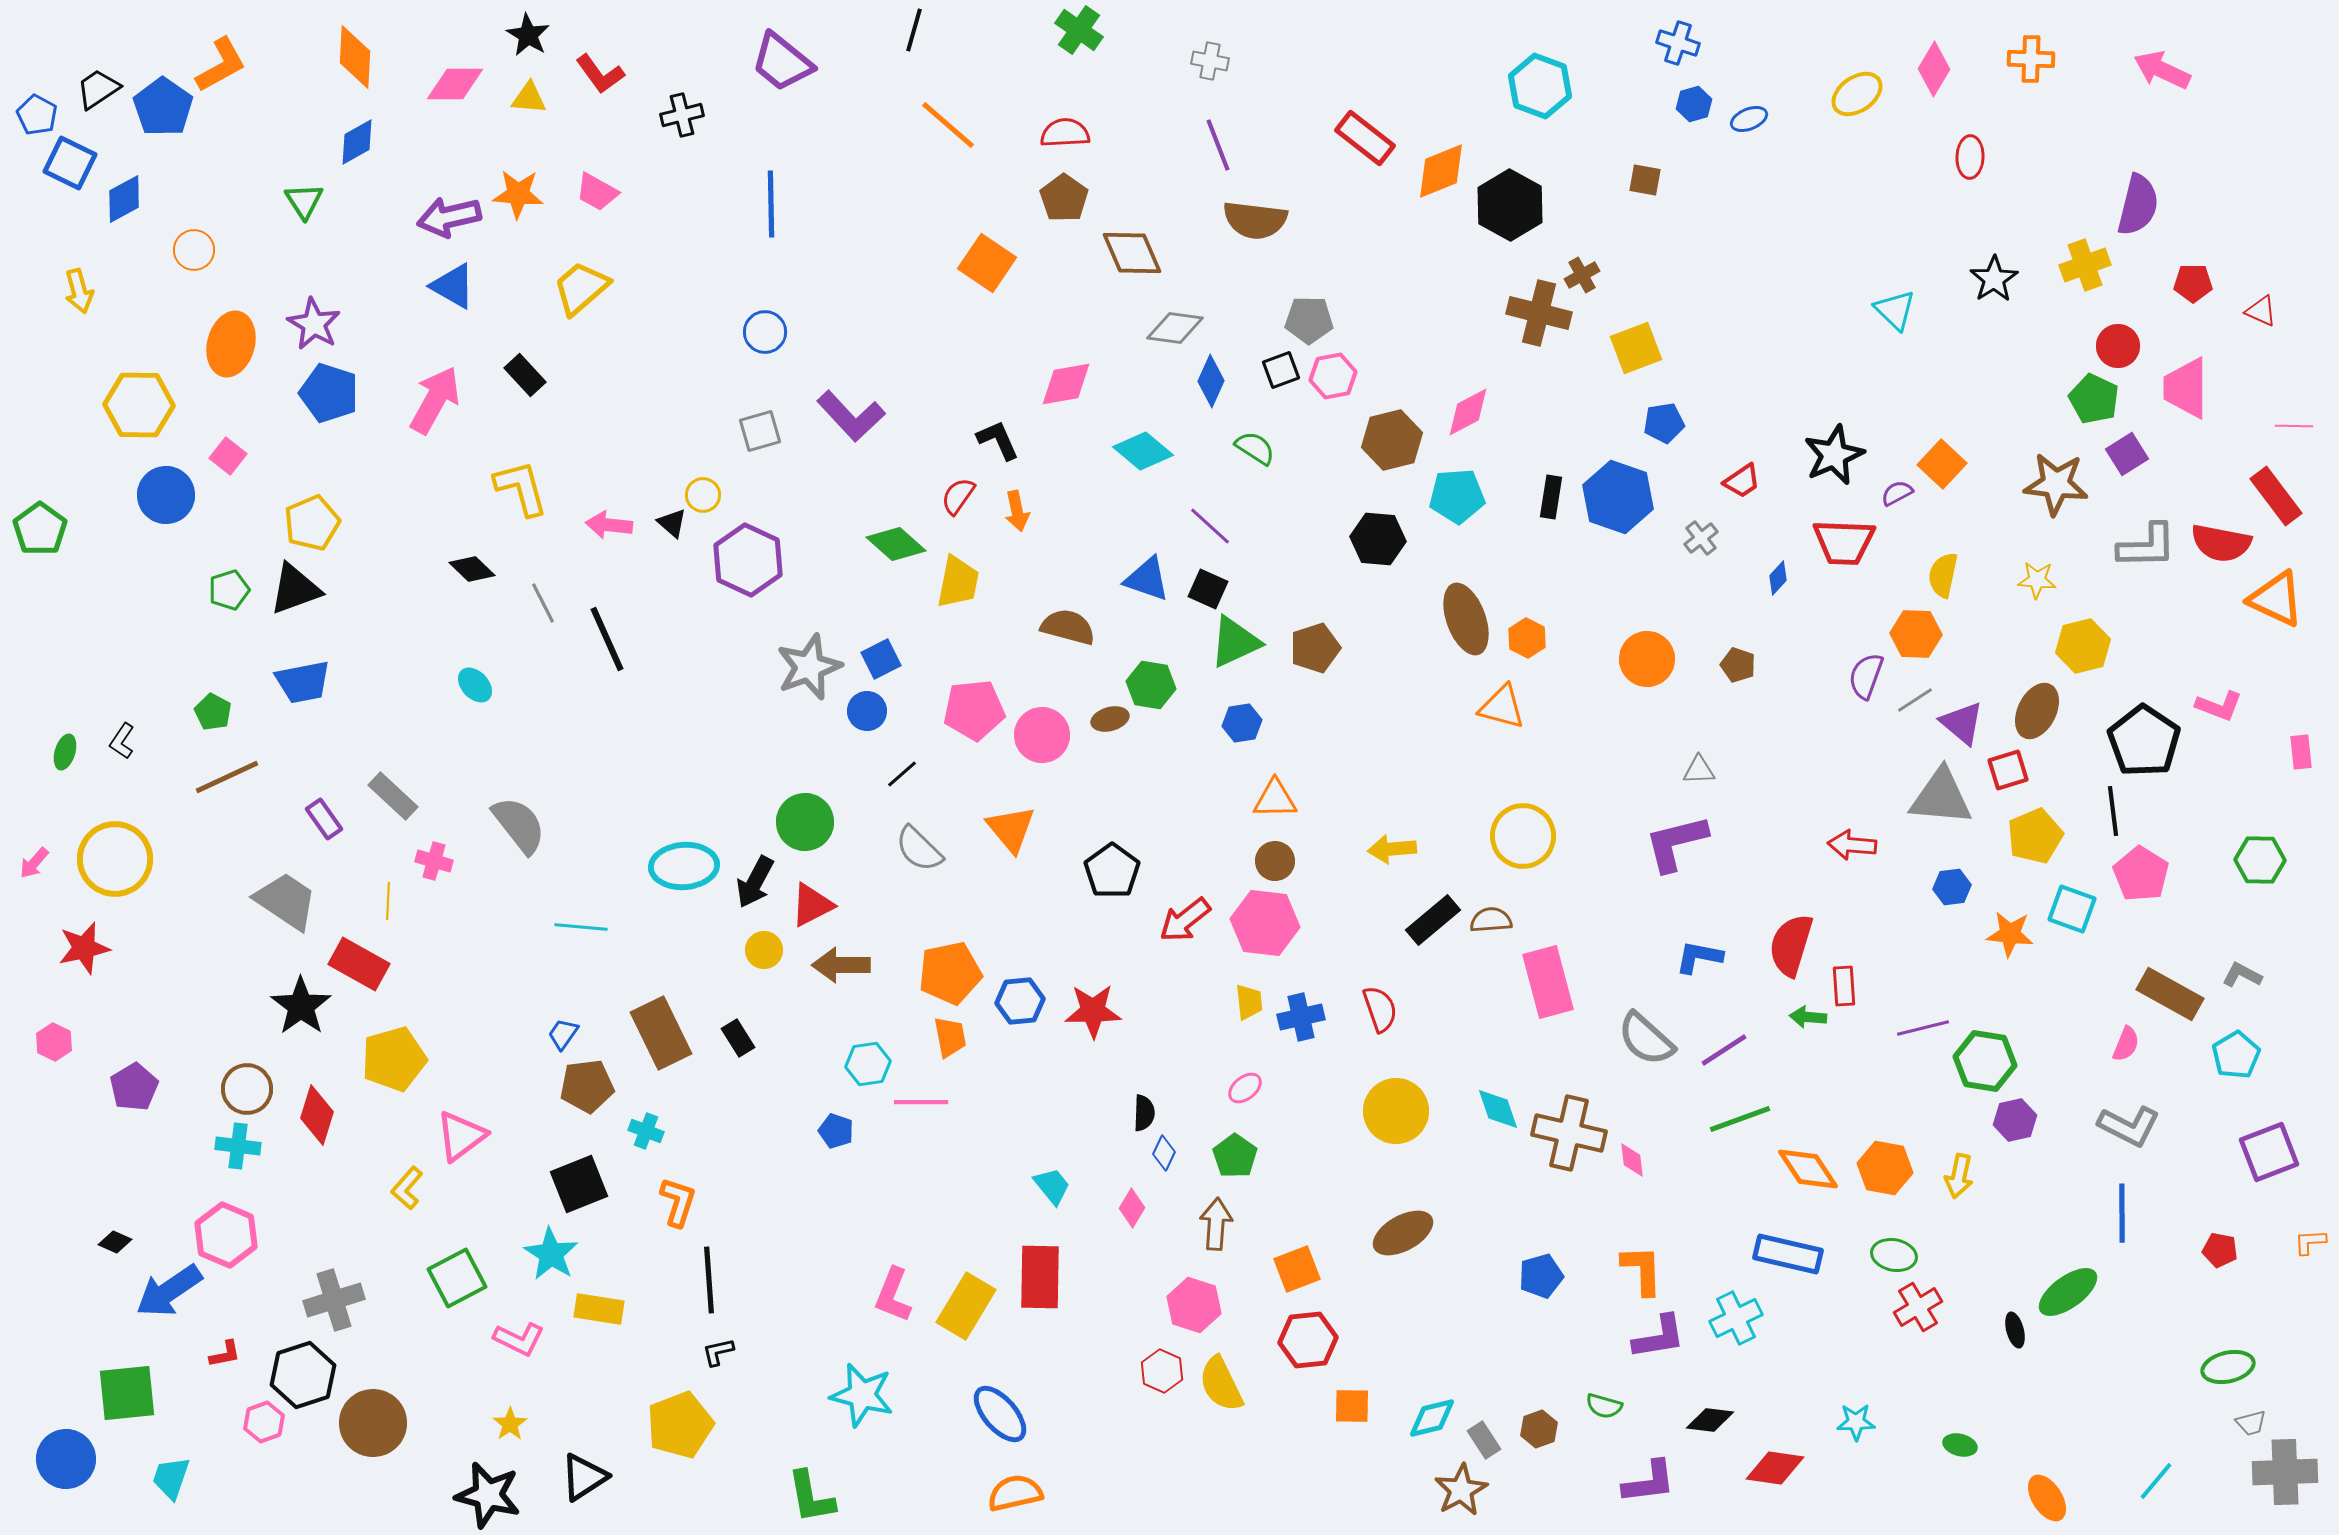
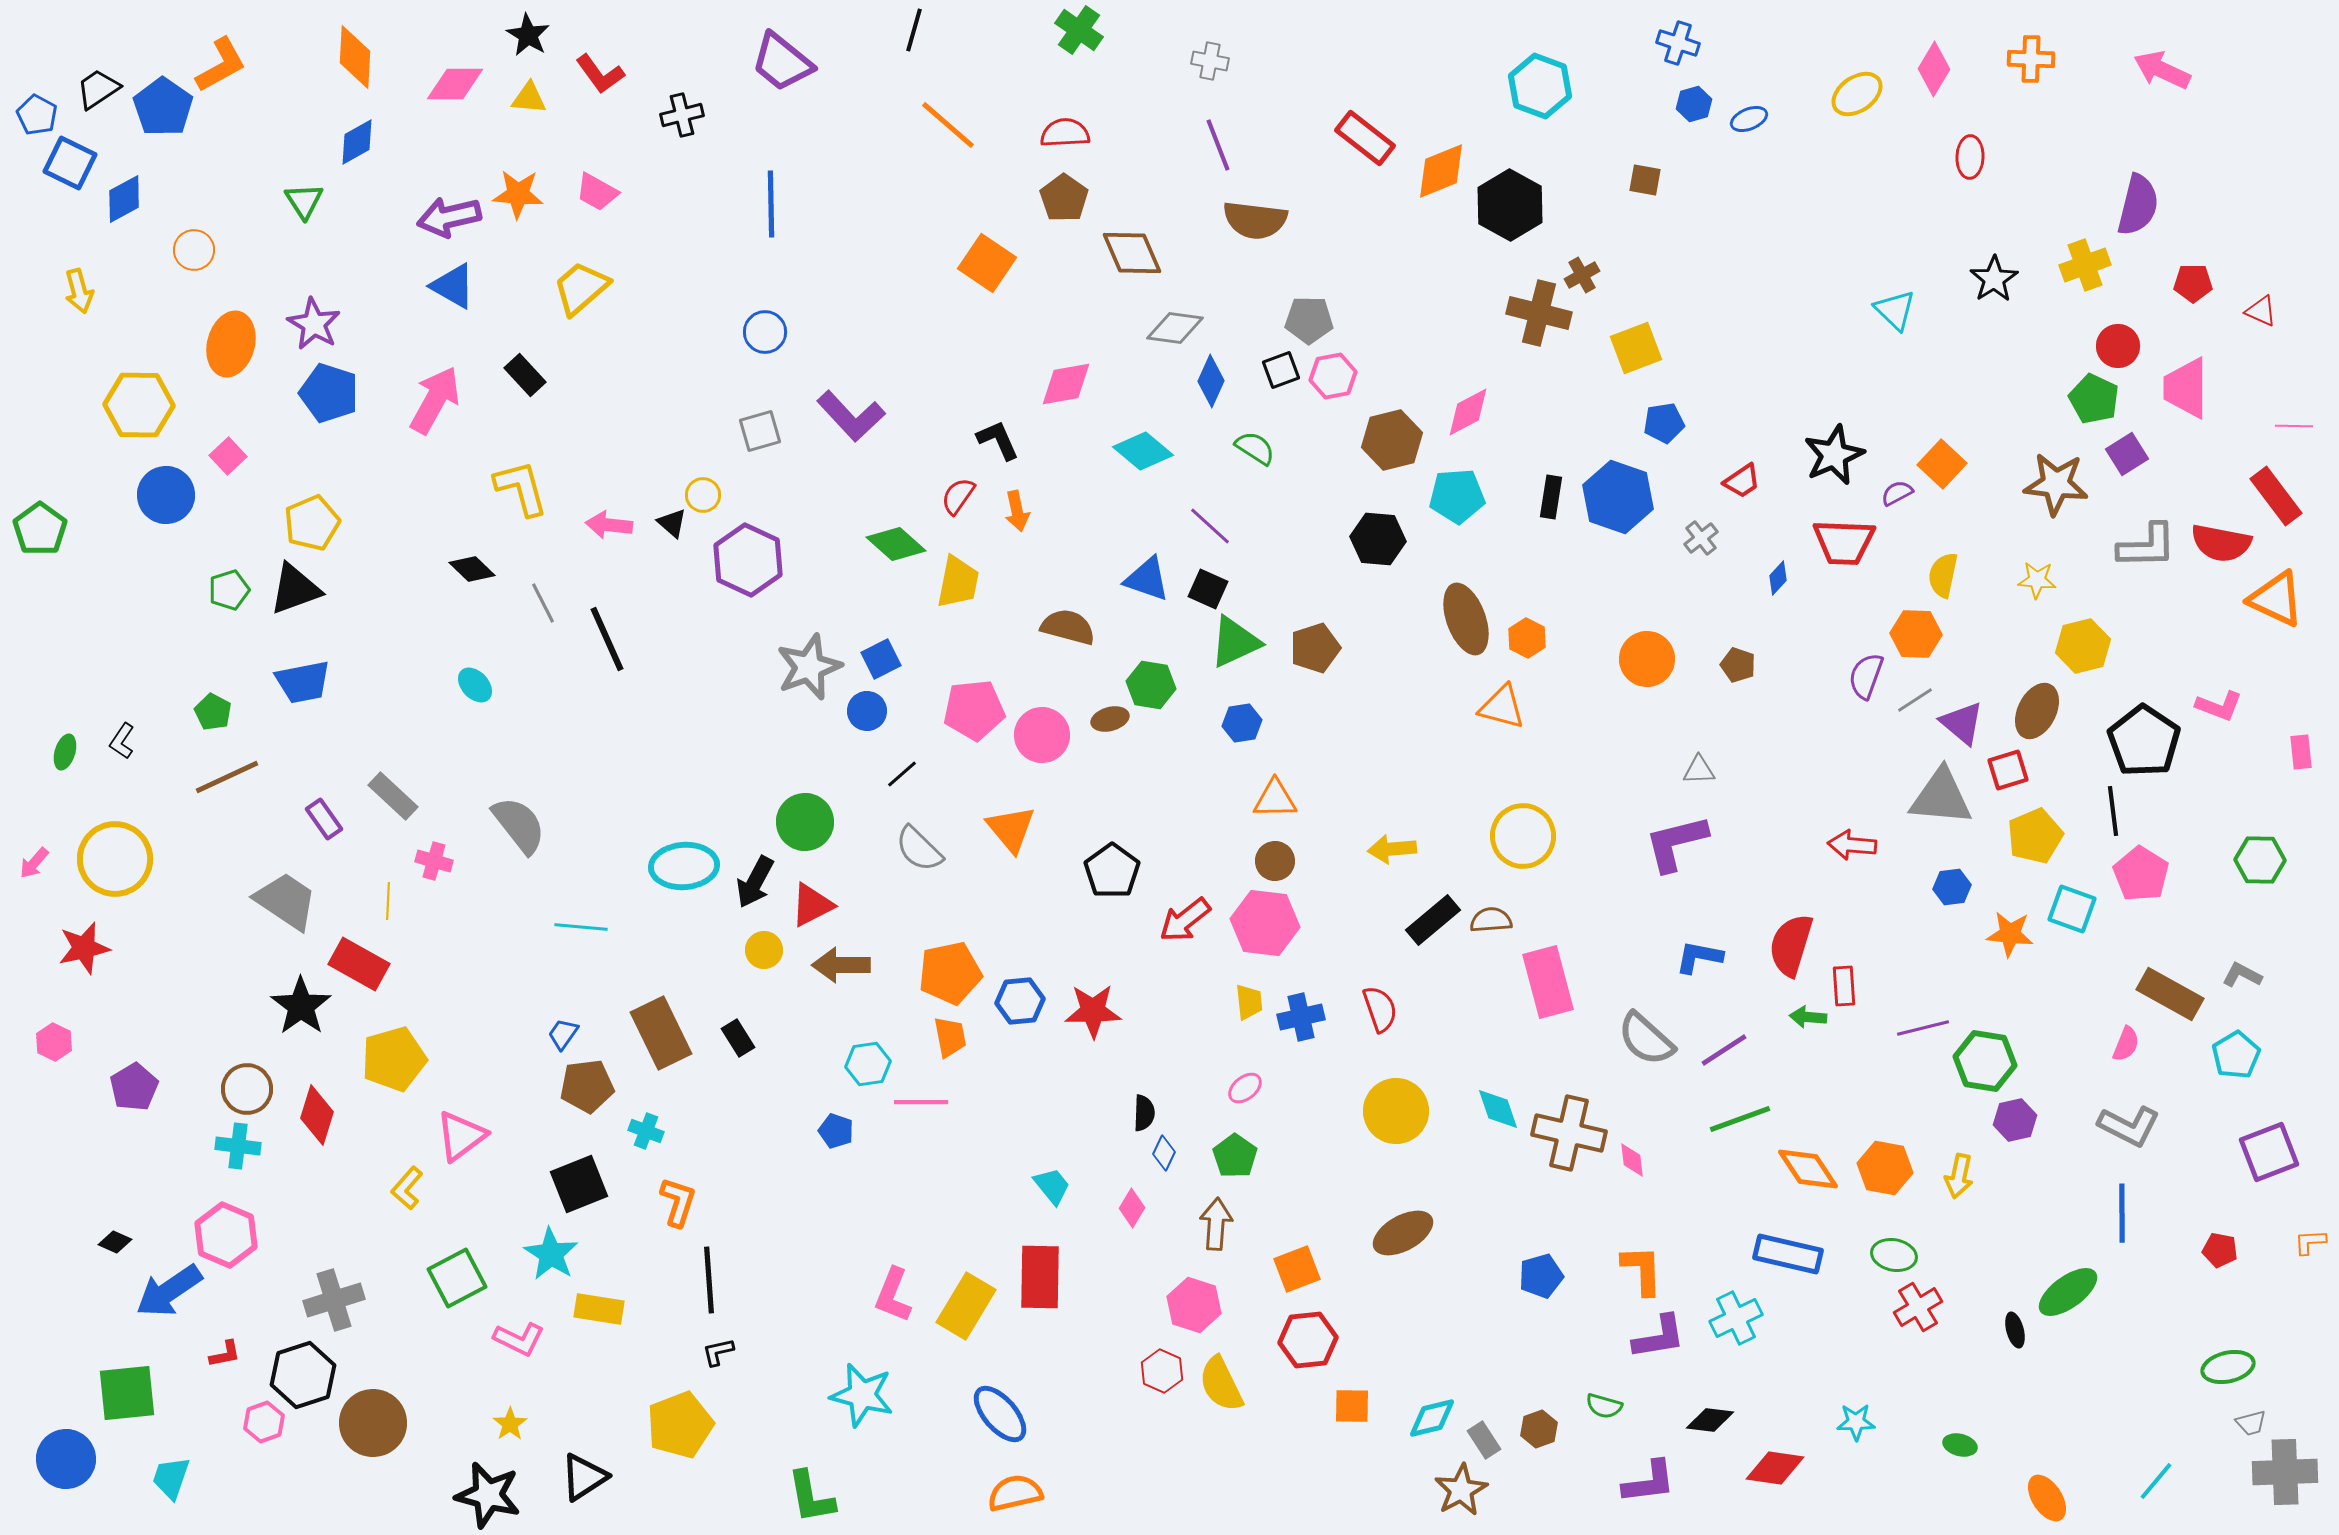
pink square at (228, 456): rotated 9 degrees clockwise
